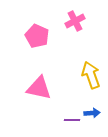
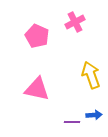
pink cross: moved 1 px down
pink triangle: moved 2 px left, 1 px down
blue arrow: moved 2 px right, 2 px down
purple line: moved 2 px down
